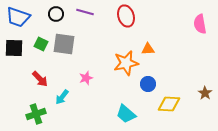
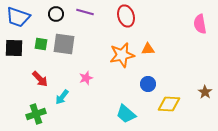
green square: rotated 16 degrees counterclockwise
orange star: moved 4 px left, 8 px up
brown star: moved 1 px up
